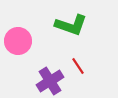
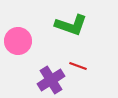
red line: rotated 36 degrees counterclockwise
purple cross: moved 1 px right, 1 px up
